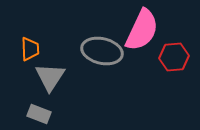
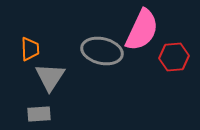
gray rectangle: rotated 25 degrees counterclockwise
